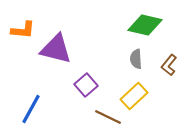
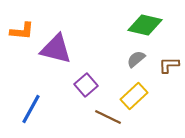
orange L-shape: moved 1 px left, 1 px down
gray semicircle: rotated 54 degrees clockwise
brown L-shape: rotated 50 degrees clockwise
